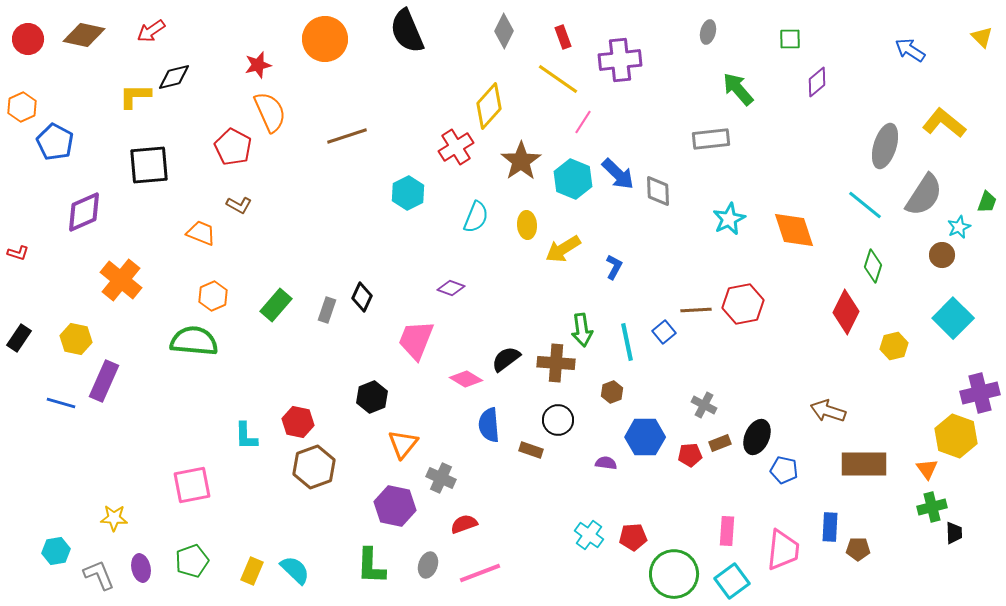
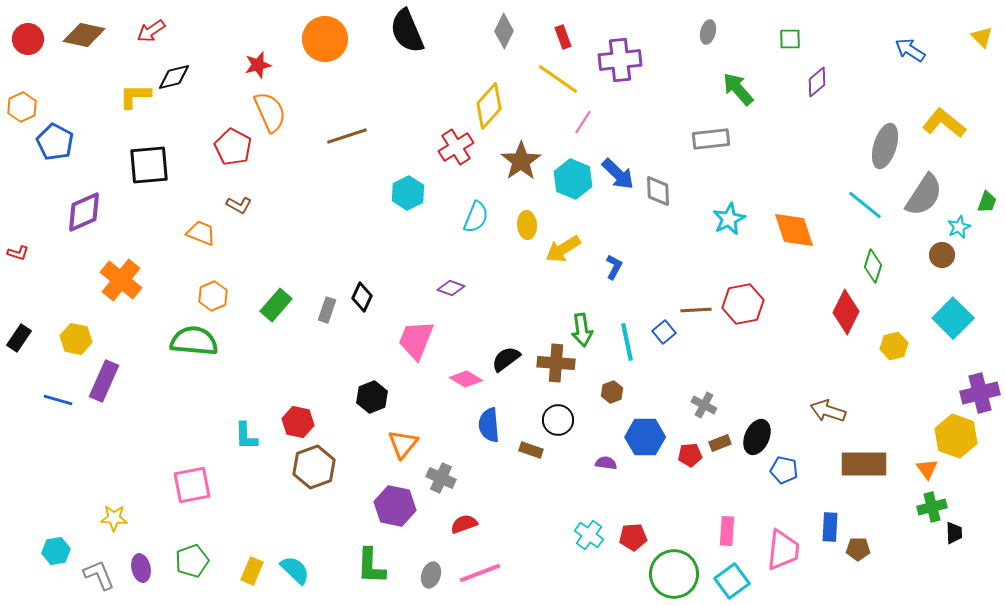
blue line at (61, 403): moved 3 px left, 3 px up
gray ellipse at (428, 565): moved 3 px right, 10 px down
